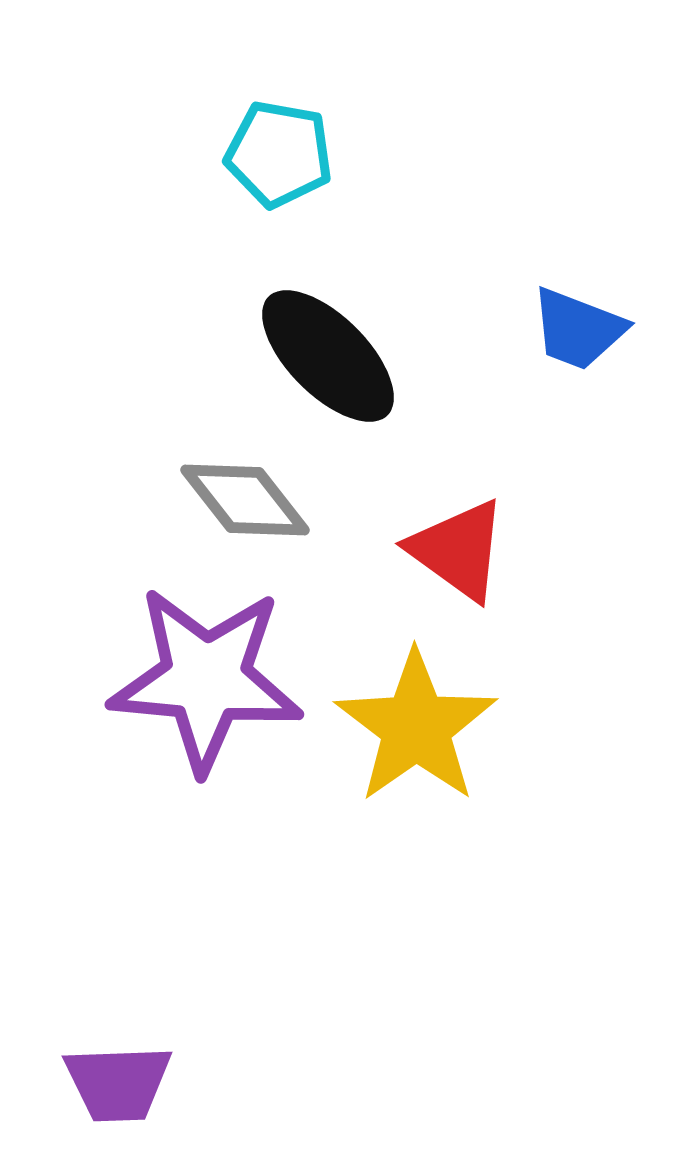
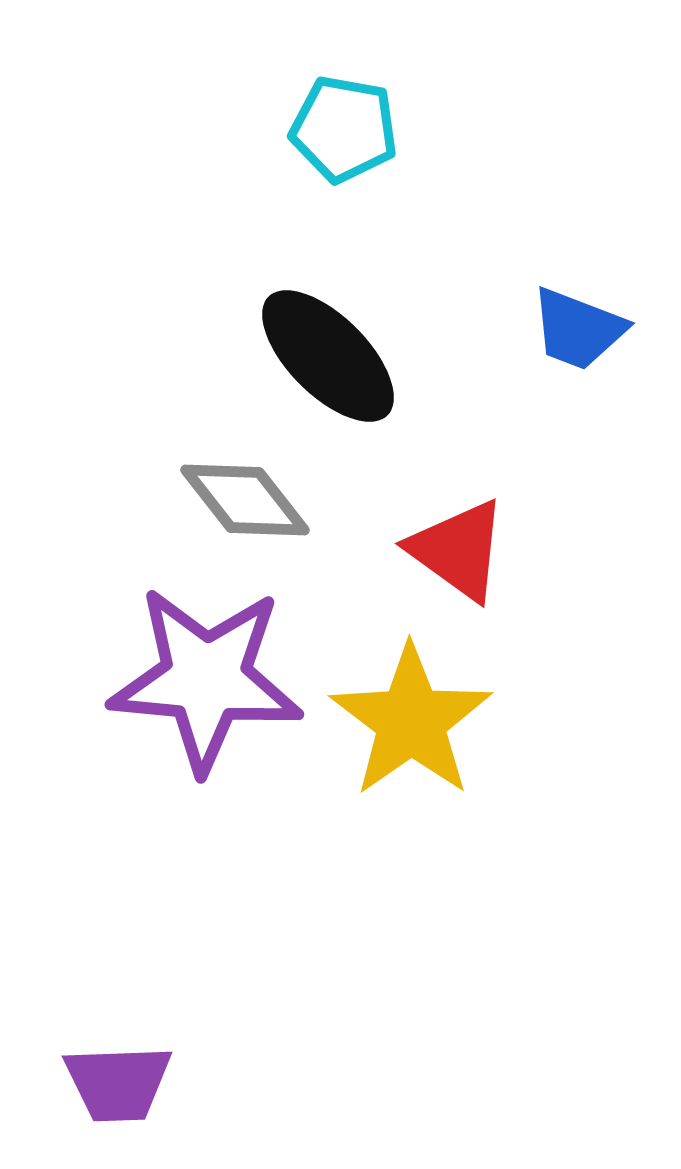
cyan pentagon: moved 65 px right, 25 px up
yellow star: moved 5 px left, 6 px up
